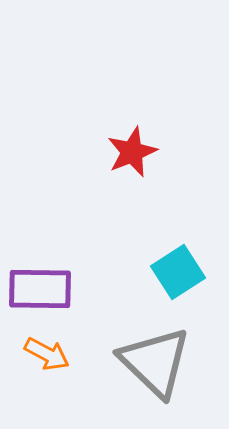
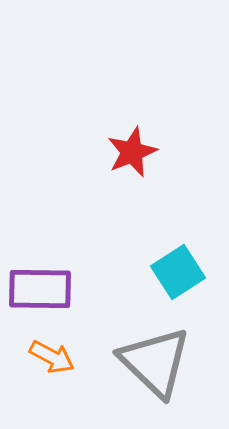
orange arrow: moved 5 px right, 3 px down
